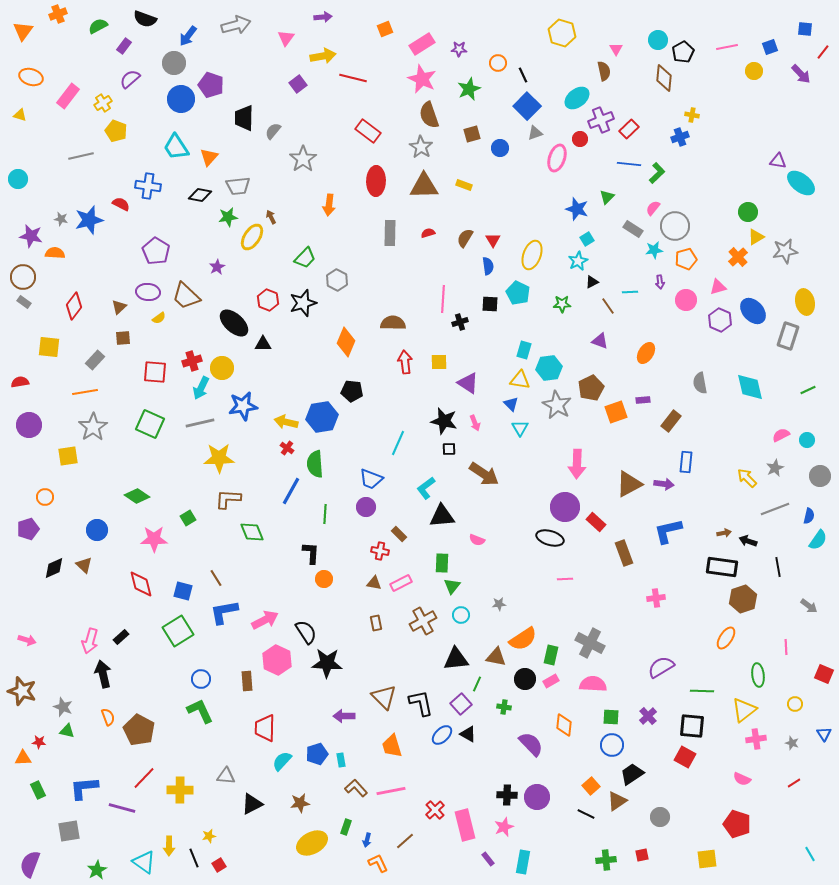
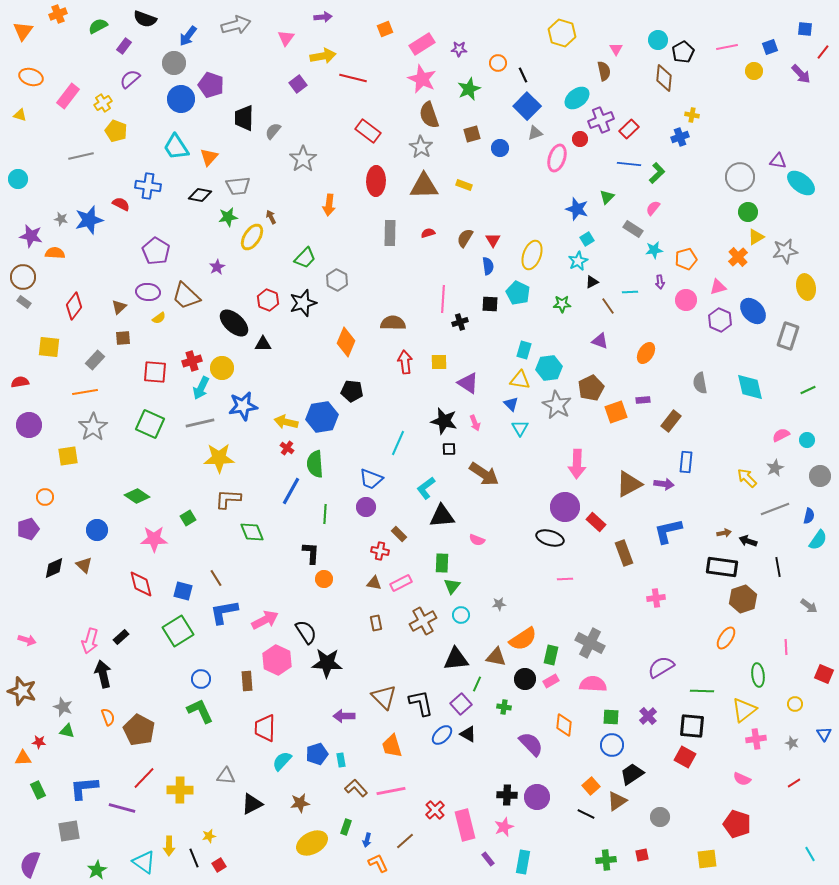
gray circle at (675, 226): moved 65 px right, 49 px up
yellow ellipse at (805, 302): moved 1 px right, 15 px up
